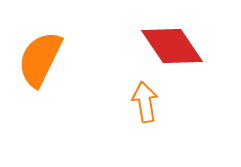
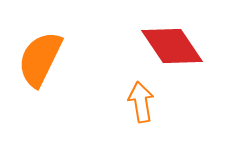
orange arrow: moved 4 px left
